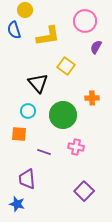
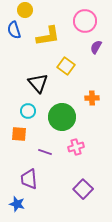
green circle: moved 1 px left, 2 px down
pink cross: rotated 28 degrees counterclockwise
purple line: moved 1 px right
purple trapezoid: moved 2 px right
purple square: moved 1 px left, 2 px up
